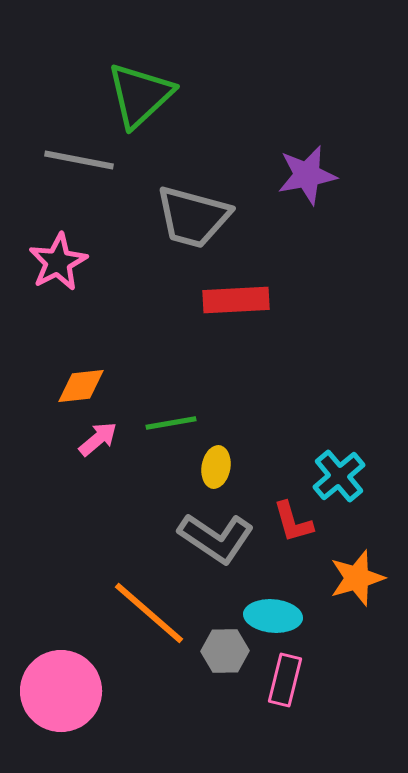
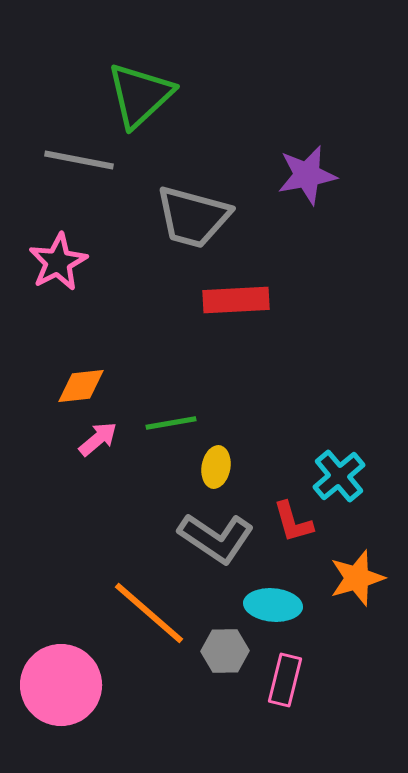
cyan ellipse: moved 11 px up
pink circle: moved 6 px up
